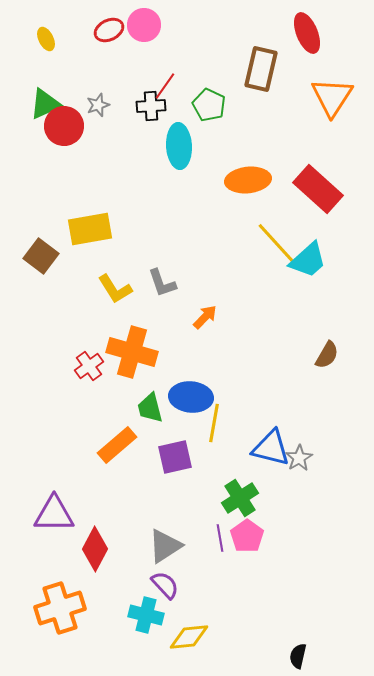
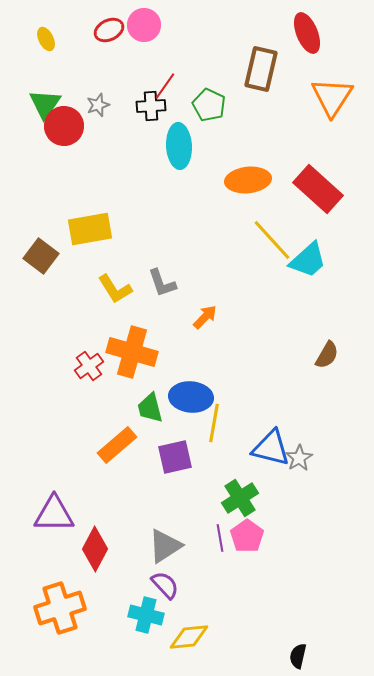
green triangle at (45, 104): rotated 32 degrees counterclockwise
yellow line at (276, 243): moved 4 px left, 3 px up
